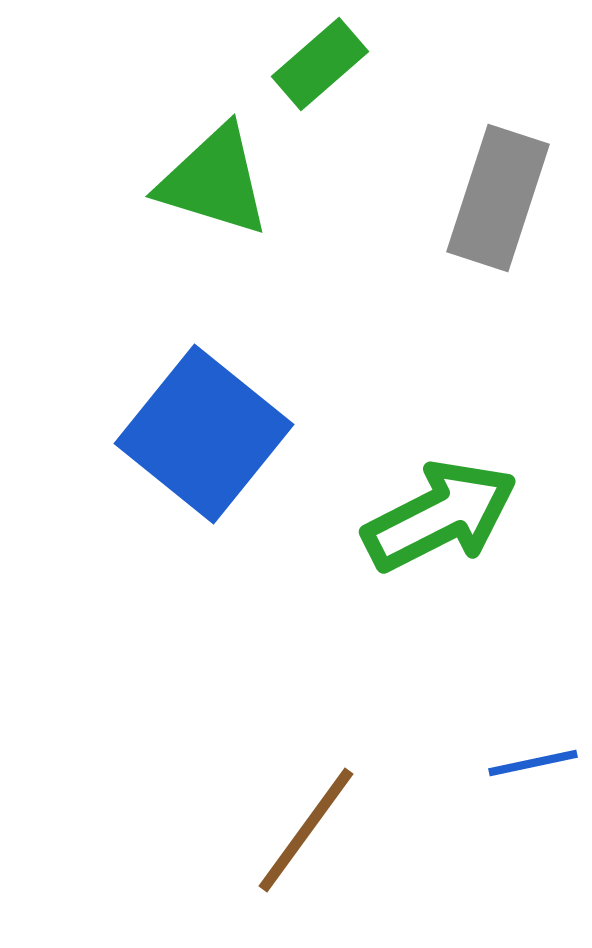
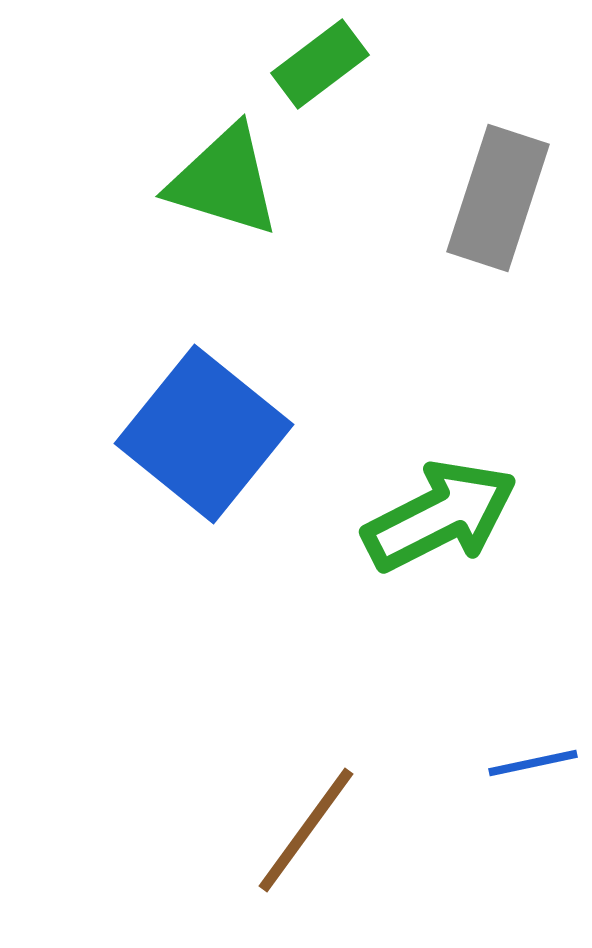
green rectangle: rotated 4 degrees clockwise
green triangle: moved 10 px right
